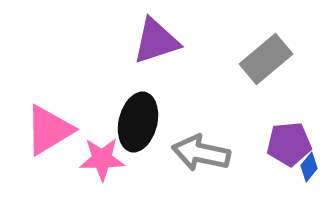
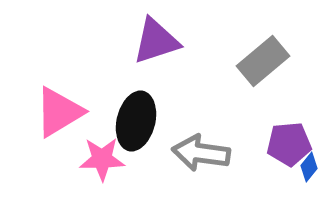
gray rectangle: moved 3 px left, 2 px down
black ellipse: moved 2 px left, 1 px up
pink triangle: moved 10 px right, 18 px up
gray arrow: rotated 4 degrees counterclockwise
